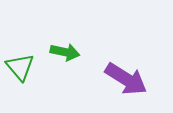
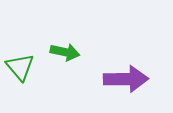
purple arrow: rotated 33 degrees counterclockwise
